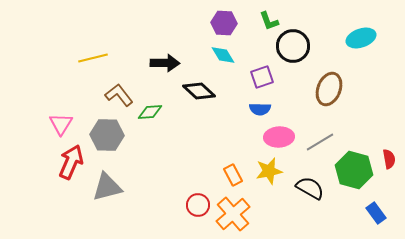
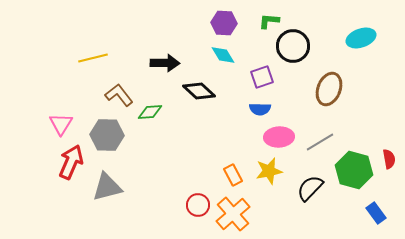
green L-shape: rotated 115 degrees clockwise
black semicircle: rotated 76 degrees counterclockwise
